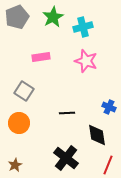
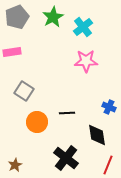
cyan cross: rotated 24 degrees counterclockwise
pink rectangle: moved 29 px left, 5 px up
pink star: rotated 20 degrees counterclockwise
orange circle: moved 18 px right, 1 px up
